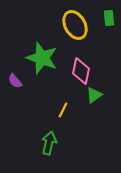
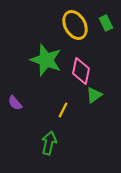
green rectangle: moved 3 px left, 5 px down; rotated 21 degrees counterclockwise
green star: moved 4 px right, 2 px down
purple semicircle: moved 22 px down
